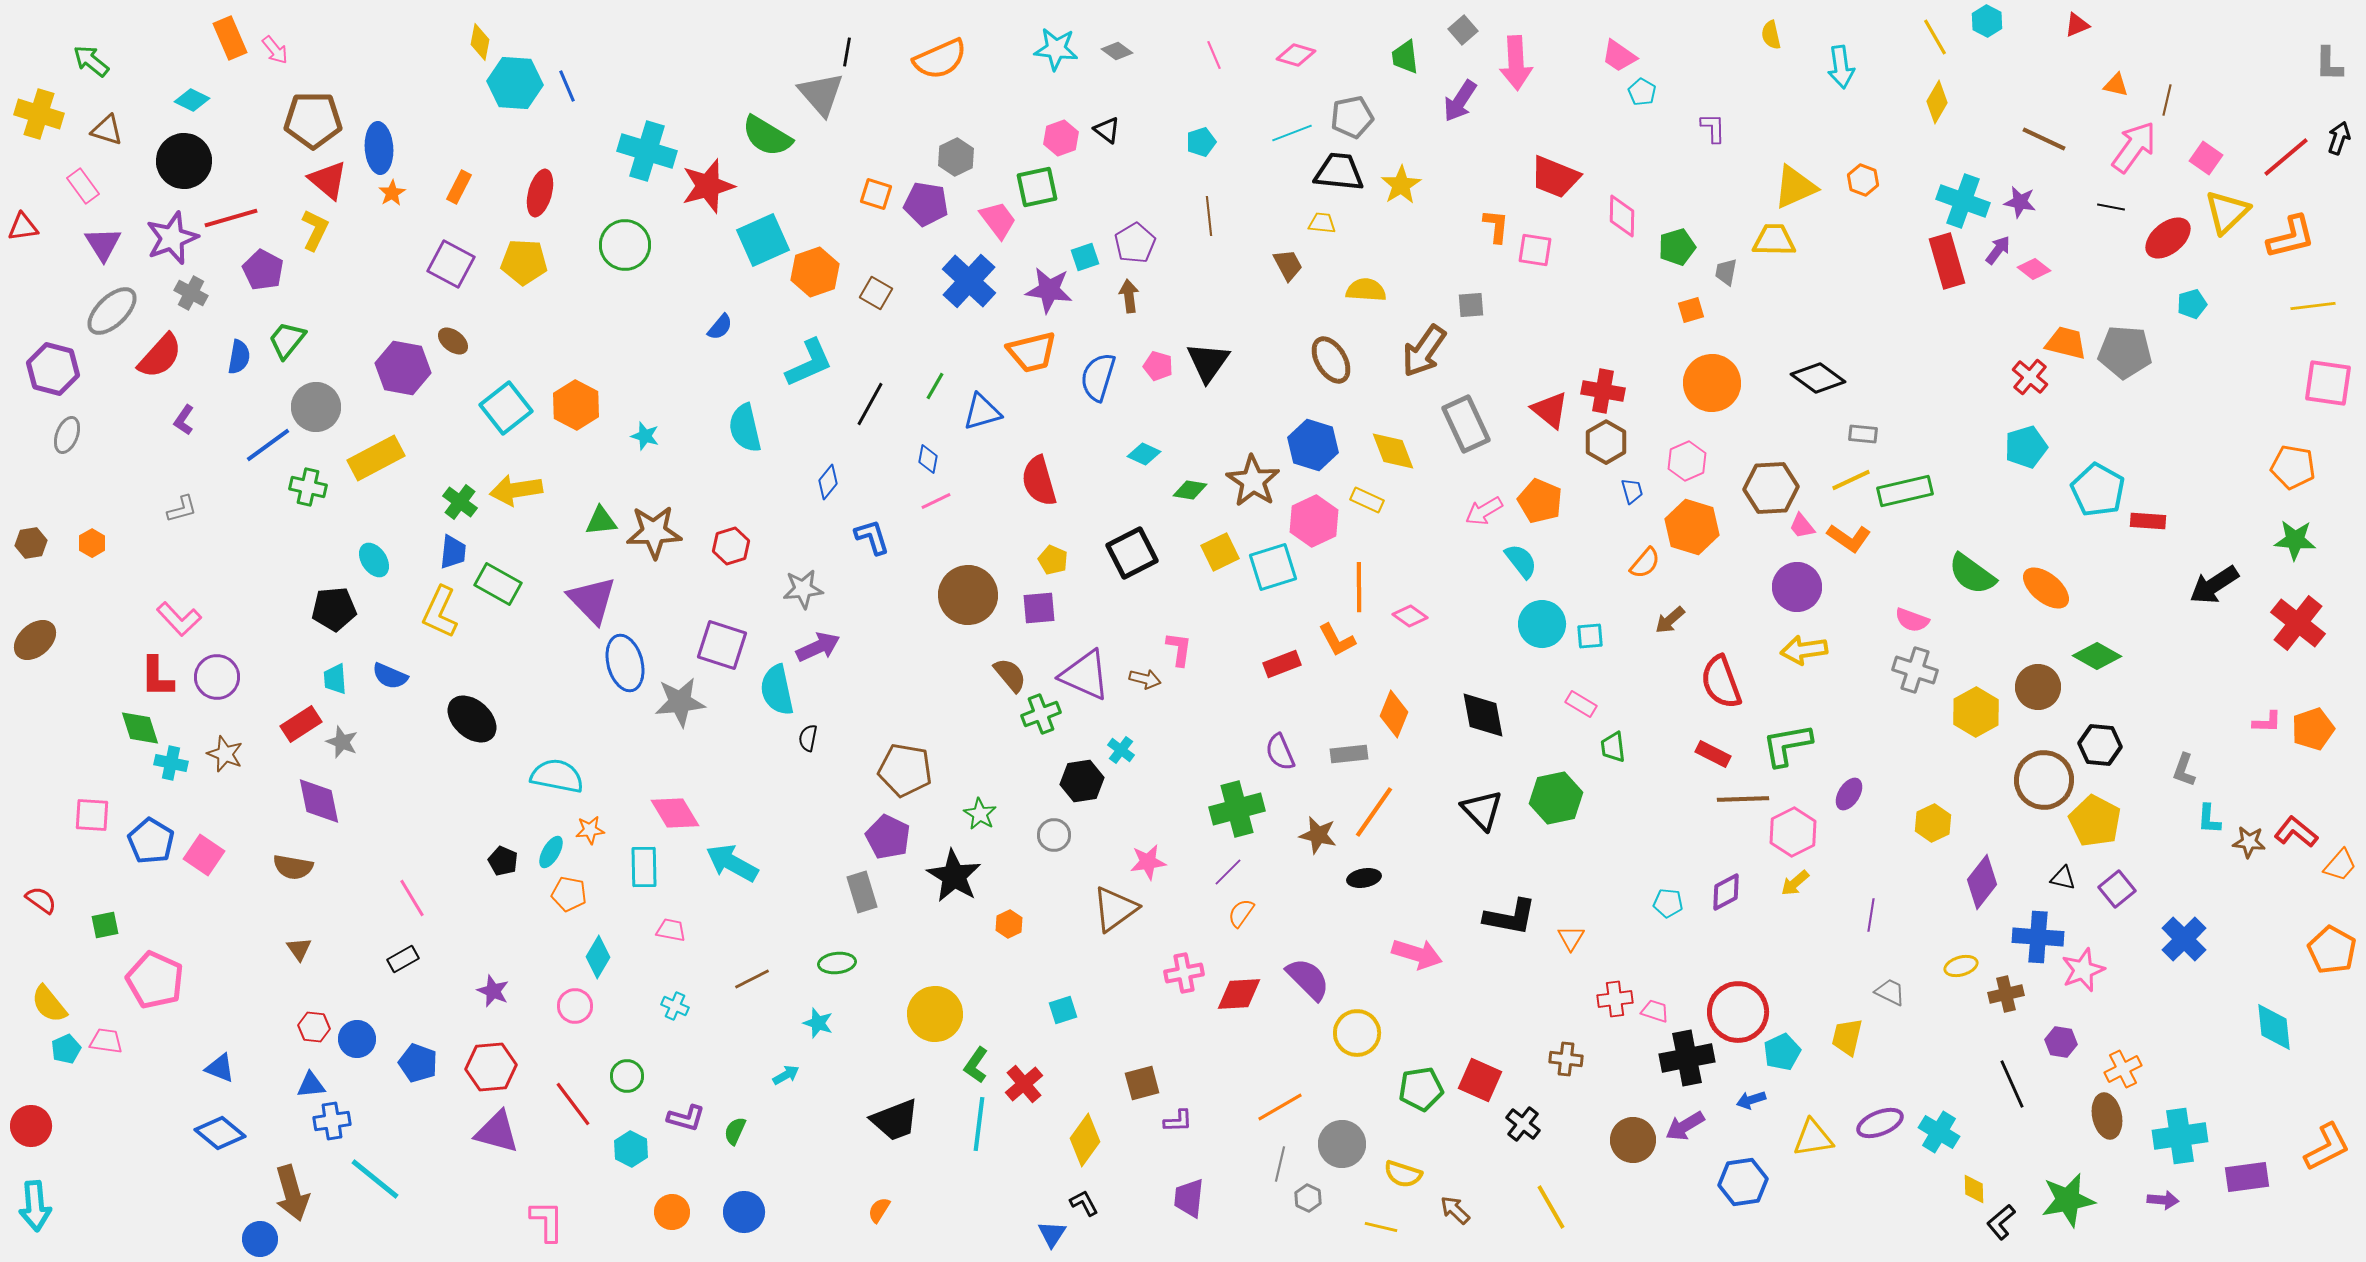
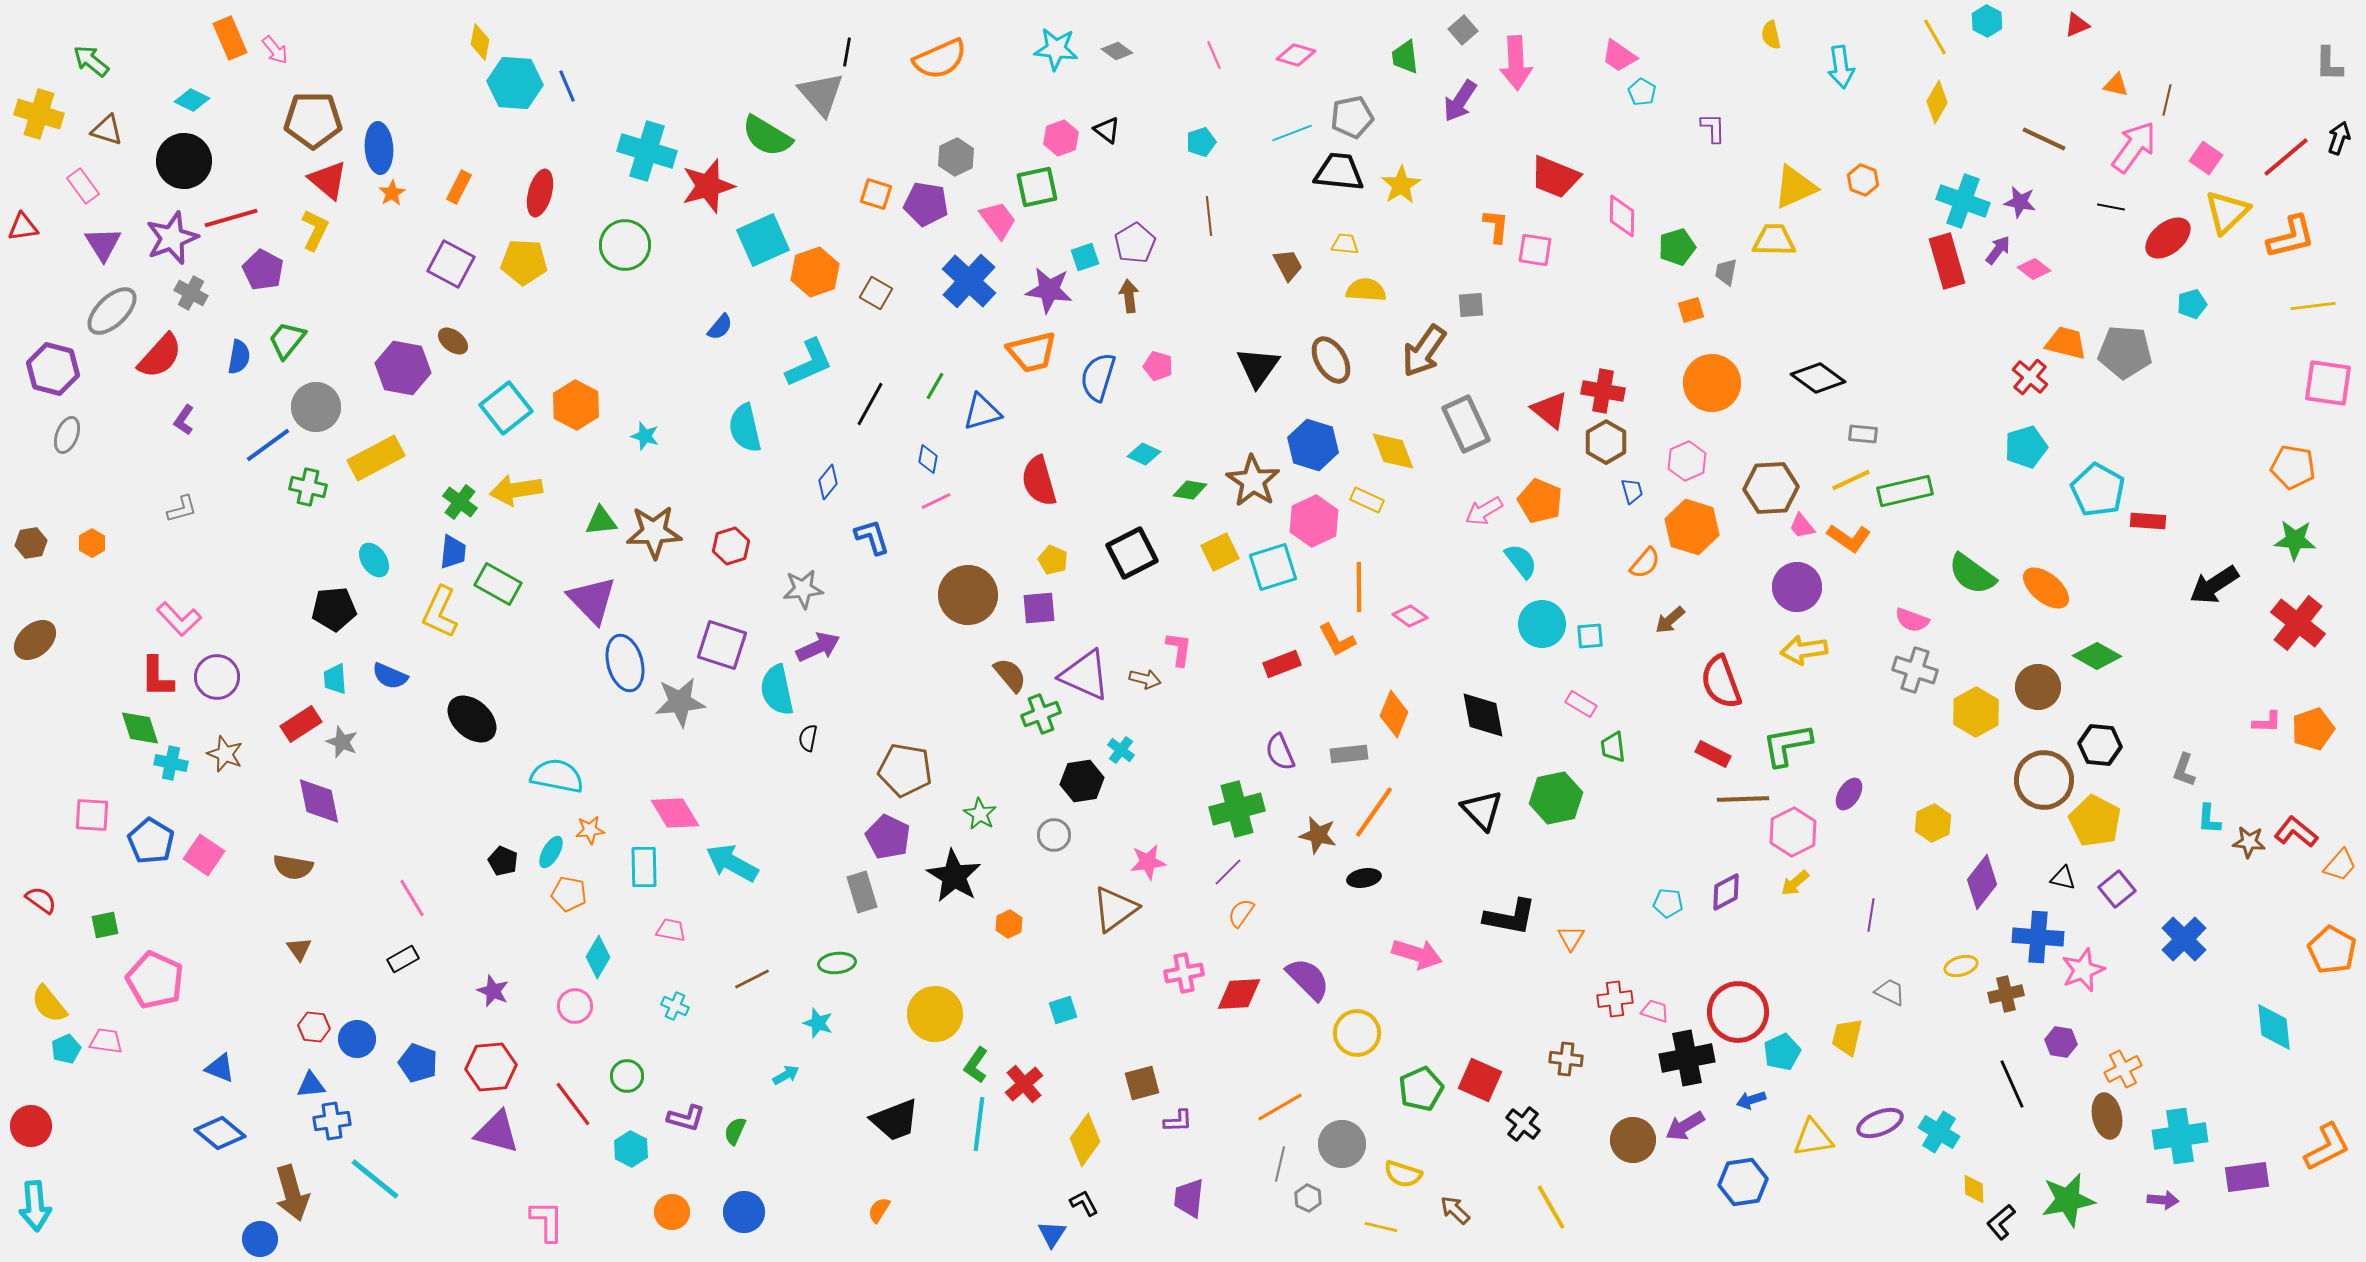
yellow trapezoid at (1322, 223): moved 23 px right, 21 px down
black triangle at (1208, 362): moved 50 px right, 5 px down
green pentagon at (1421, 1089): rotated 15 degrees counterclockwise
